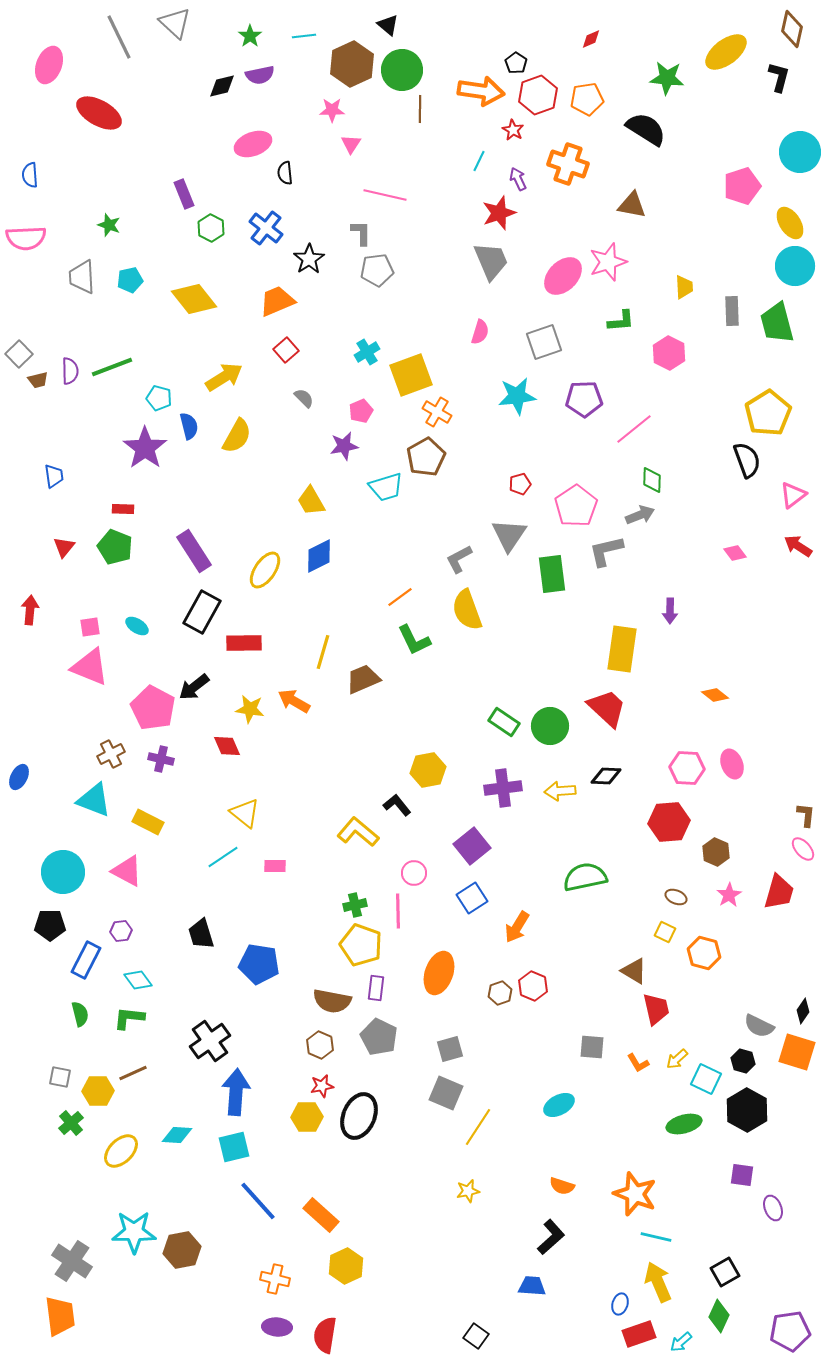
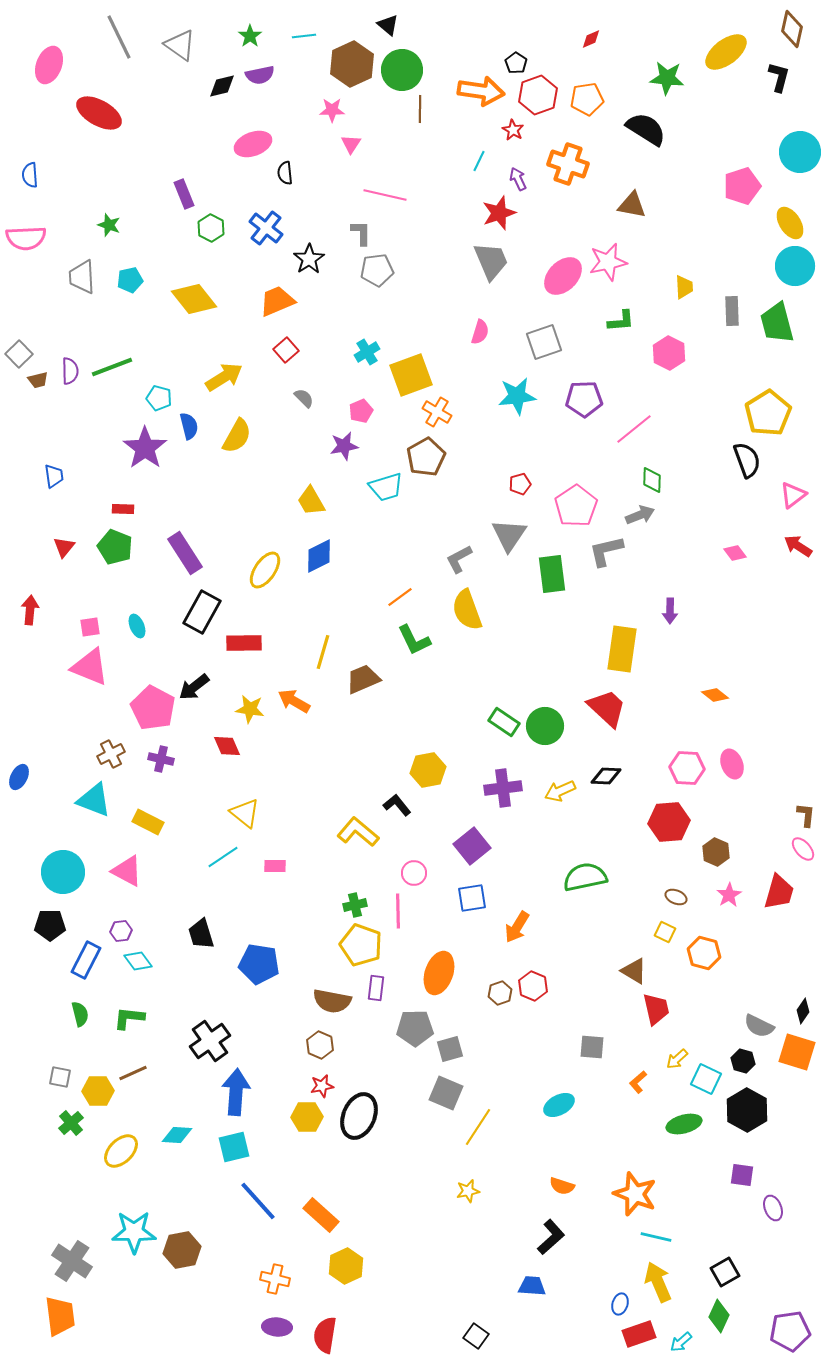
gray triangle at (175, 23): moved 5 px right, 22 px down; rotated 8 degrees counterclockwise
pink star at (608, 262): rotated 6 degrees clockwise
purple rectangle at (194, 551): moved 9 px left, 2 px down
cyan ellipse at (137, 626): rotated 35 degrees clockwise
green circle at (550, 726): moved 5 px left
yellow arrow at (560, 791): rotated 20 degrees counterclockwise
blue square at (472, 898): rotated 24 degrees clockwise
cyan diamond at (138, 980): moved 19 px up
gray pentagon at (379, 1037): moved 36 px right, 9 px up; rotated 27 degrees counterclockwise
orange L-shape at (638, 1063): moved 19 px down; rotated 80 degrees clockwise
